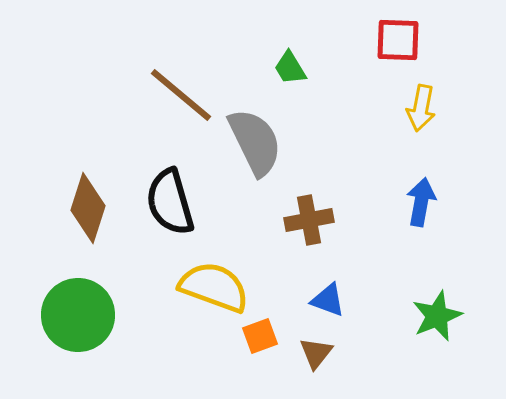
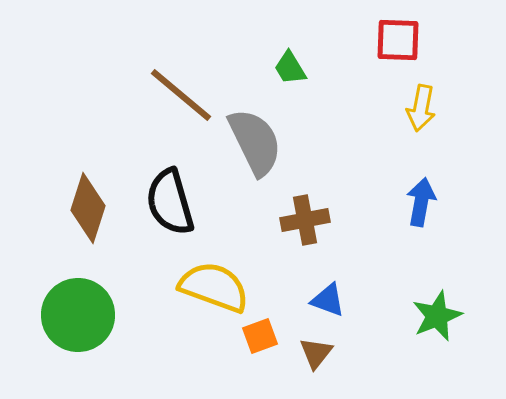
brown cross: moved 4 px left
